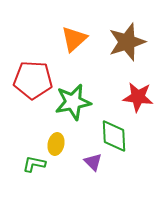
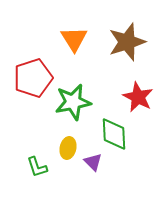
orange triangle: rotated 20 degrees counterclockwise
red pentagon: moved 2 px up; rotated 21 degrees counterclockwise
red star: rotated 20 degrees clockwise
green diamond: moved 2 px up
yellow ellipse: moved 12 px right, 4 px down
green L-shape: moved 3 px right, 3 px down; rotated 120 degrees counterclockwise
